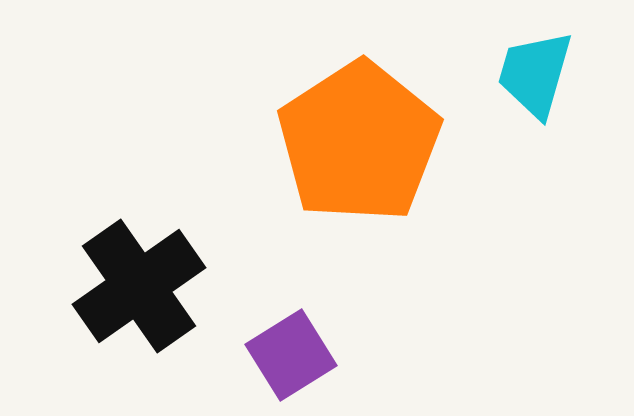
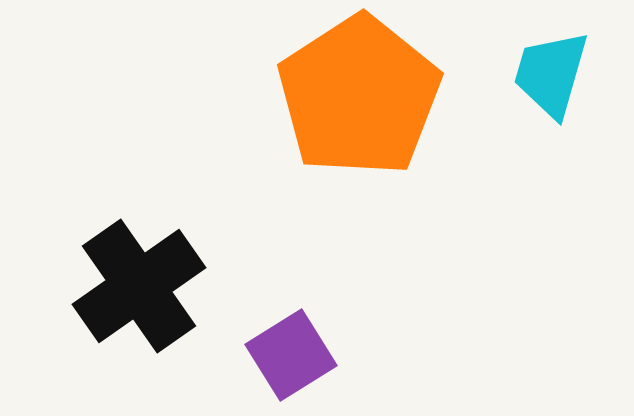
cyan trapezoid: moved 16 px right
orange pentagon: moved 46 px up
